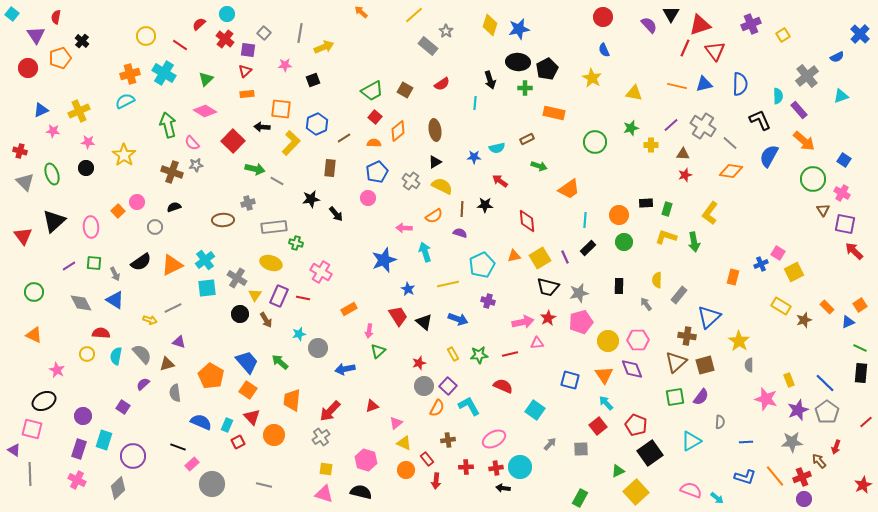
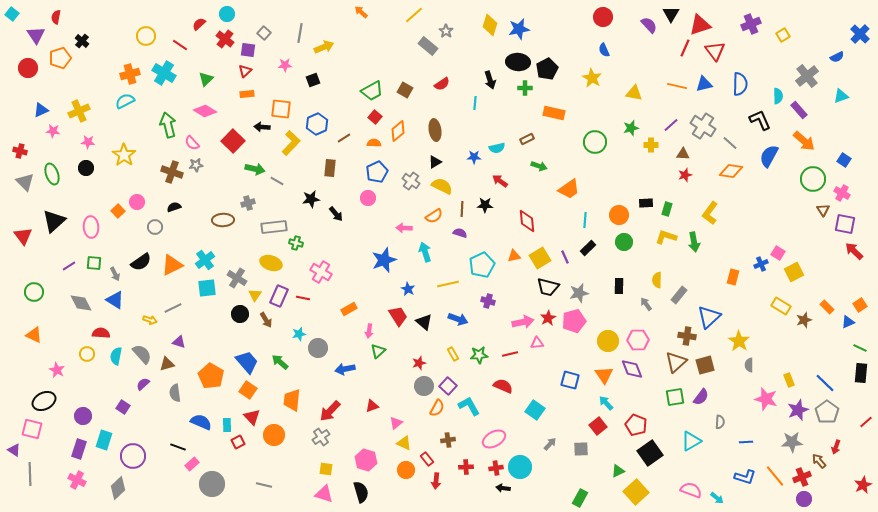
pink pentagon at (581, 322): moved 7 px left, 1 px up
cyan rectangle at (227, 425): rotated 24 degrees counterclockwise
black semicircle at (361, 492): rotated 60 degrees clockwise
